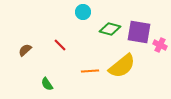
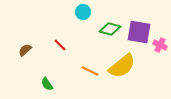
orange line: rotated 30 degrees clockwise
